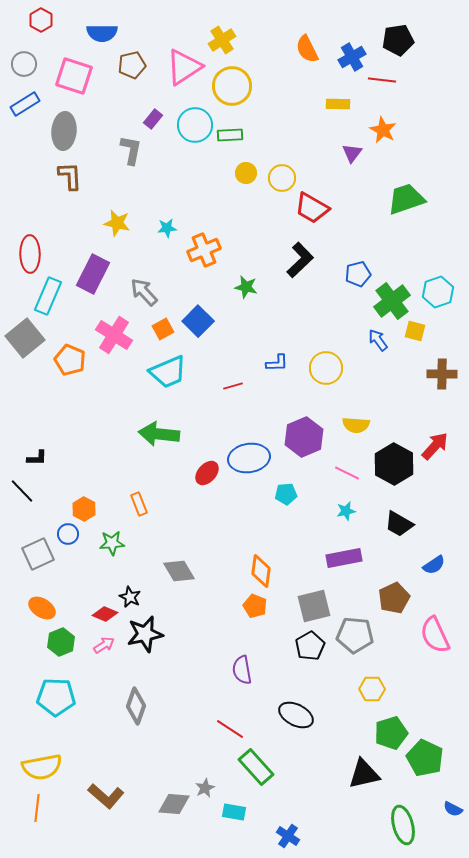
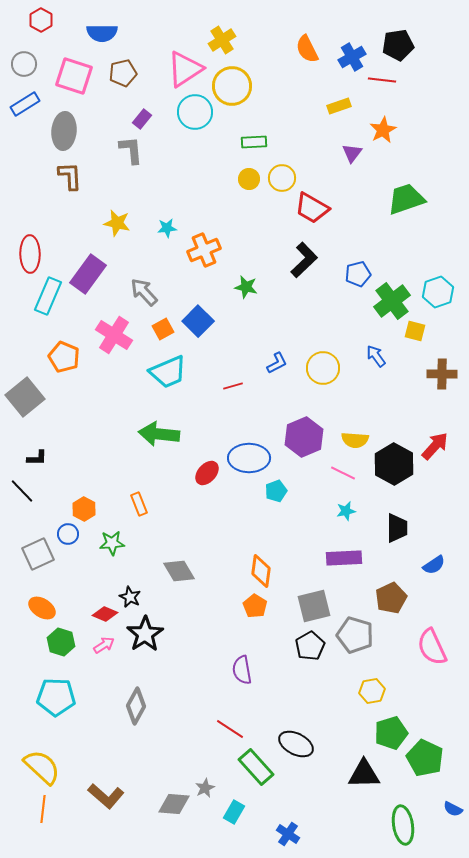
black pentagon at (398, 40): moved 5 px down
brown pentagon at (132, 65): moved 9 px left, 8 px down
pink triangle at (184, 67): moved 1 px right, 2 px down
yellow rectangle at (338, 104): moved 1 px right, 2 px down; rotated 20 degrees counterclockwise
purple rectangle at (153, 119): moved 11 px left
cyan circle at (195, 125): moved 13 px up
orange star at (383, 130): rotated 16 degrees clockwise
green rectangle at (230, 135): moved 24 px right, 7 px down
gray L-shape at (131, 150): rotated 16 degrees counterclockwise
yellow circle at (246, 173): moved 3 px right, 6 px down
black L-shape at (300, 260): moved 4 px right
purple rectangle at (93, 274): moved 5 px left; rotated 9 degrees clockwise
gray square at (25, 338): moved 59 px down
blue arrow at (378, 340): moved 2 px left, 16 px down
orange pentagon at (70, 360): moved 6 px left, 3 px up
blue L-shape at (277, 363): rotated 25 degrees counterclockwise
yellow circle at (326, 368): moved 3 px left
yellow semicircle at (356, 425): moved 1 px left, 15 px down
blue ellipse at (249, 458): rotated 9 degrees clockwise
pink line at (347, 473): moved 4 px left
cyan pentagon at (286, 494): moved 10 px left, 3 px up; rotated 15 degrees counterclockwise
black trapezoid at (399, 524): moved 2 px left, 4 px down; rotated 120 degrees counterclockwise
purple rectangle at (344, 558): rotated 8 degrees clockwise
brown pentagon at (394, 598): moved 3 px left
orange pentagon at (255, 606): rotated 10 degrees clockwise
black star at (145, 634): rotated 21 degrees counterclockwise
gray pentagon at (355, 635): rotated 12 degrees clockwise
pink semicircle at (435, 635): moved 3 px left, 12 px down
green hexagon at (61, 642): rotated 20 degrees counterclockwise
yellow hexagon at (372, 689): moved 2 px down; rotated 10 degrees counterclockwise
gray diamond at (136, 706): rotated 9 degrees clockwise
black ellipse at (296, 715): moved 29 px down
yellow semicircle at (42, 767): rotated 126 degrees counterclockwise
black triangle at (364, 774): rotated 12 degrees clockwise
orange line at (37, 808): moved 6 px right, 1 px down
cyan rectangle at (234, 812): rotated 70 degrees counterclockwise
green ellipse at (403, 825): rotated 6 degrees clockwise
blue cross at (288, 836): moved 2 px up
